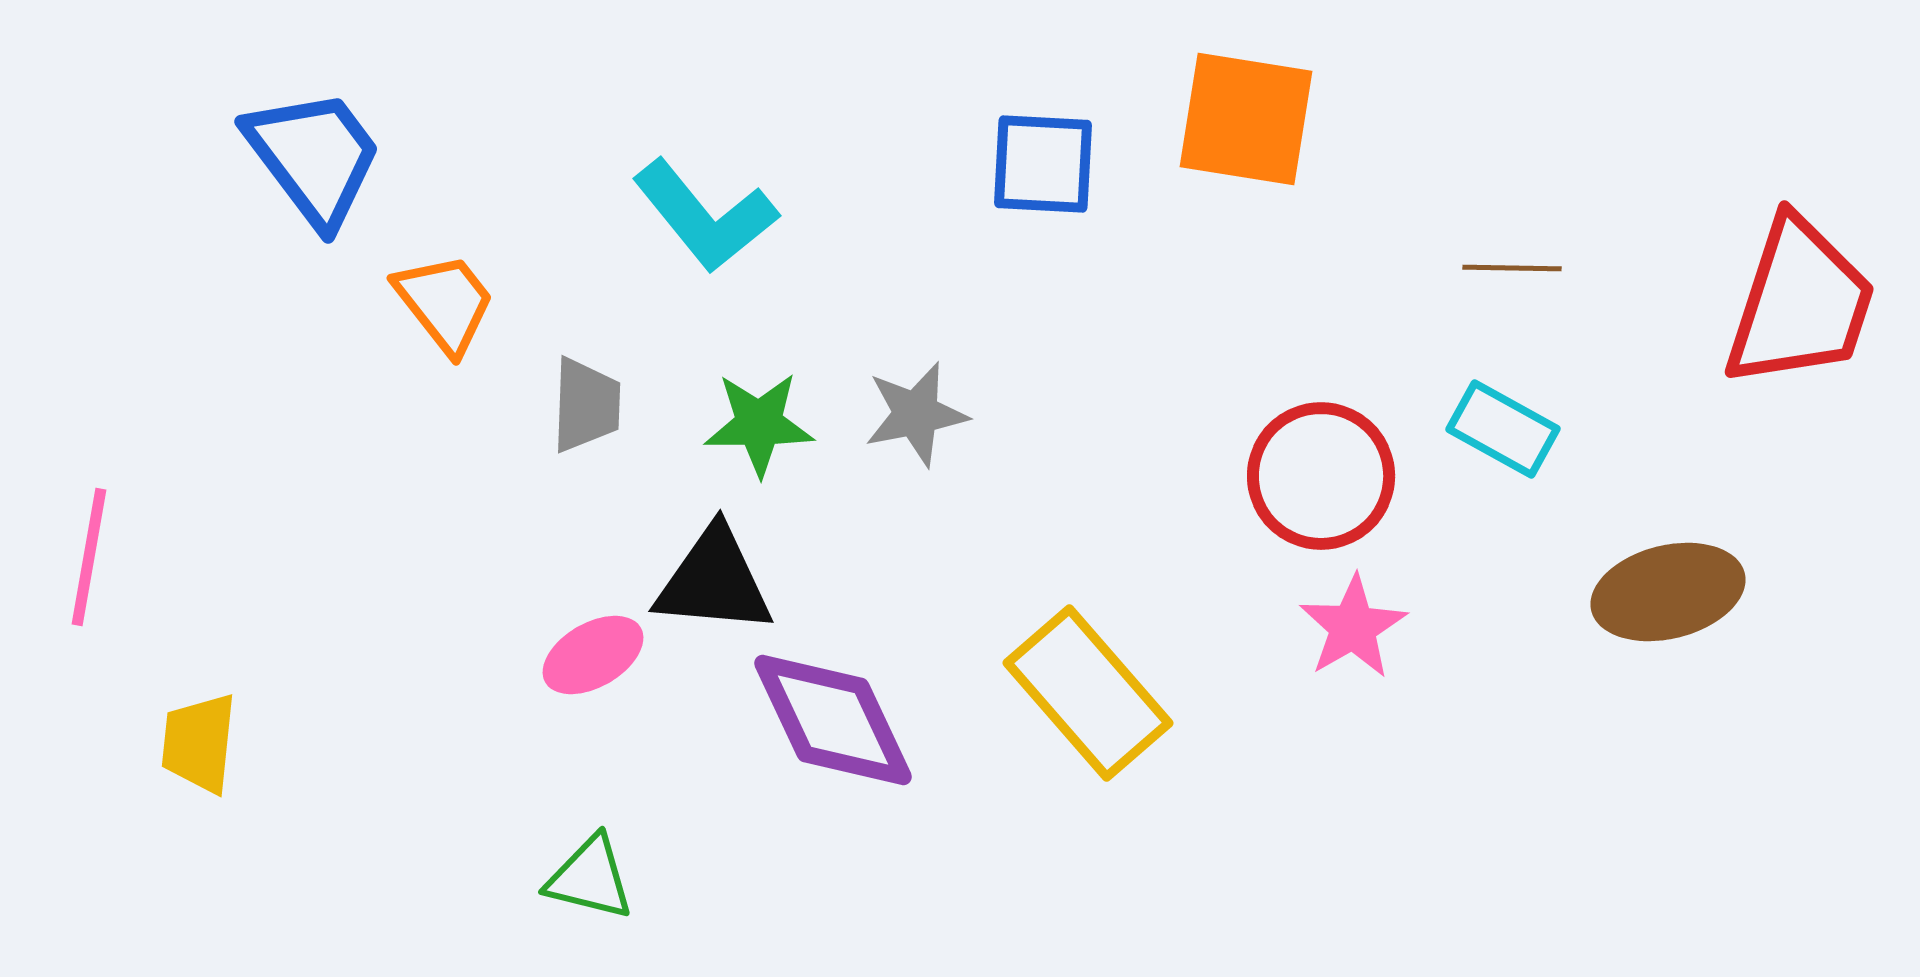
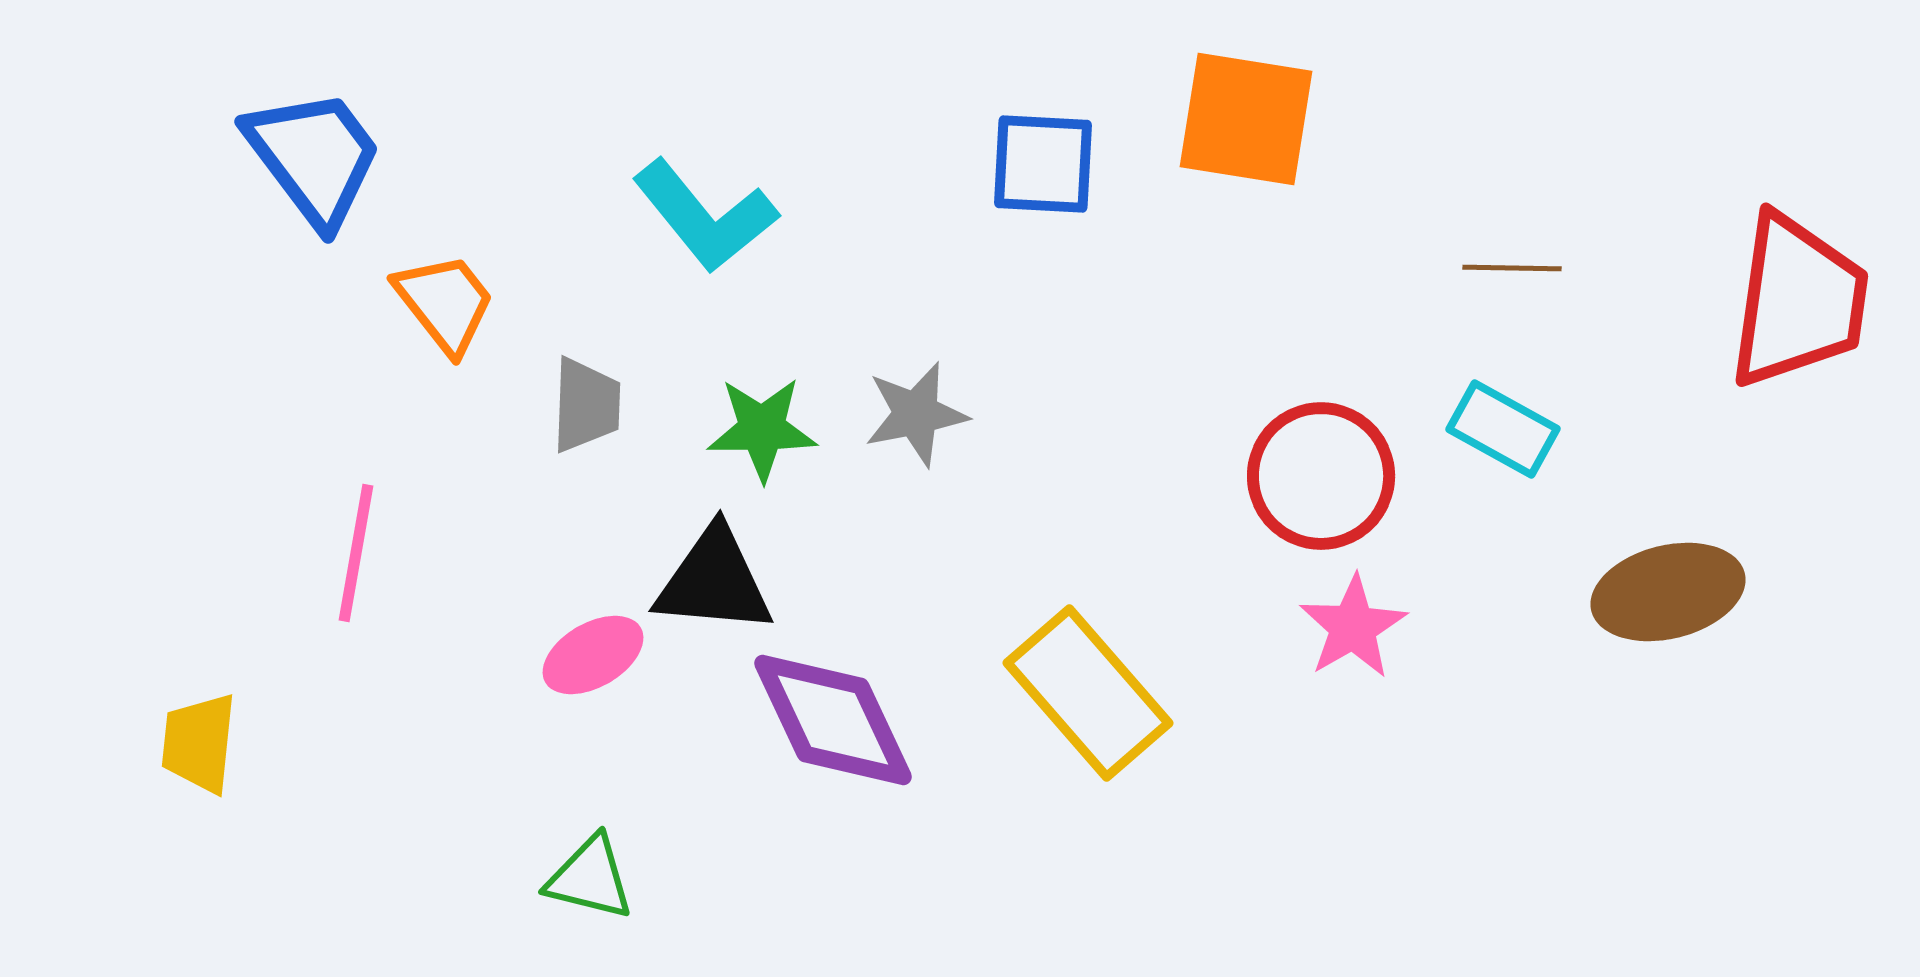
red trapezoid: moved 2 px left, 2 px up; rotated 10 degrees counterclockwise
green star: moved 3 px right, 5 px down
pink line: moved 267 px right, 4 px up
